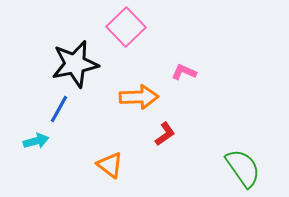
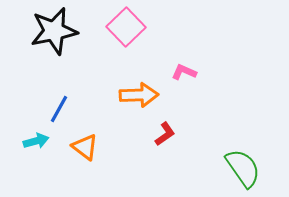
black star: moved 21 px left, 33 px up
orange arrow: moved 2 px up
orange triangle: moved 25 px left, 18 px up
